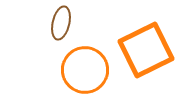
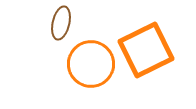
orange circle: moved 6 px right, 6 px up
